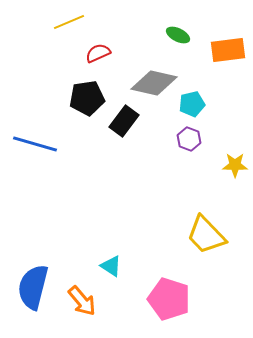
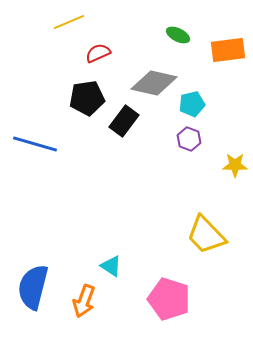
orange arrow: moved 2 px right; rotated 60 degrees clockwise
